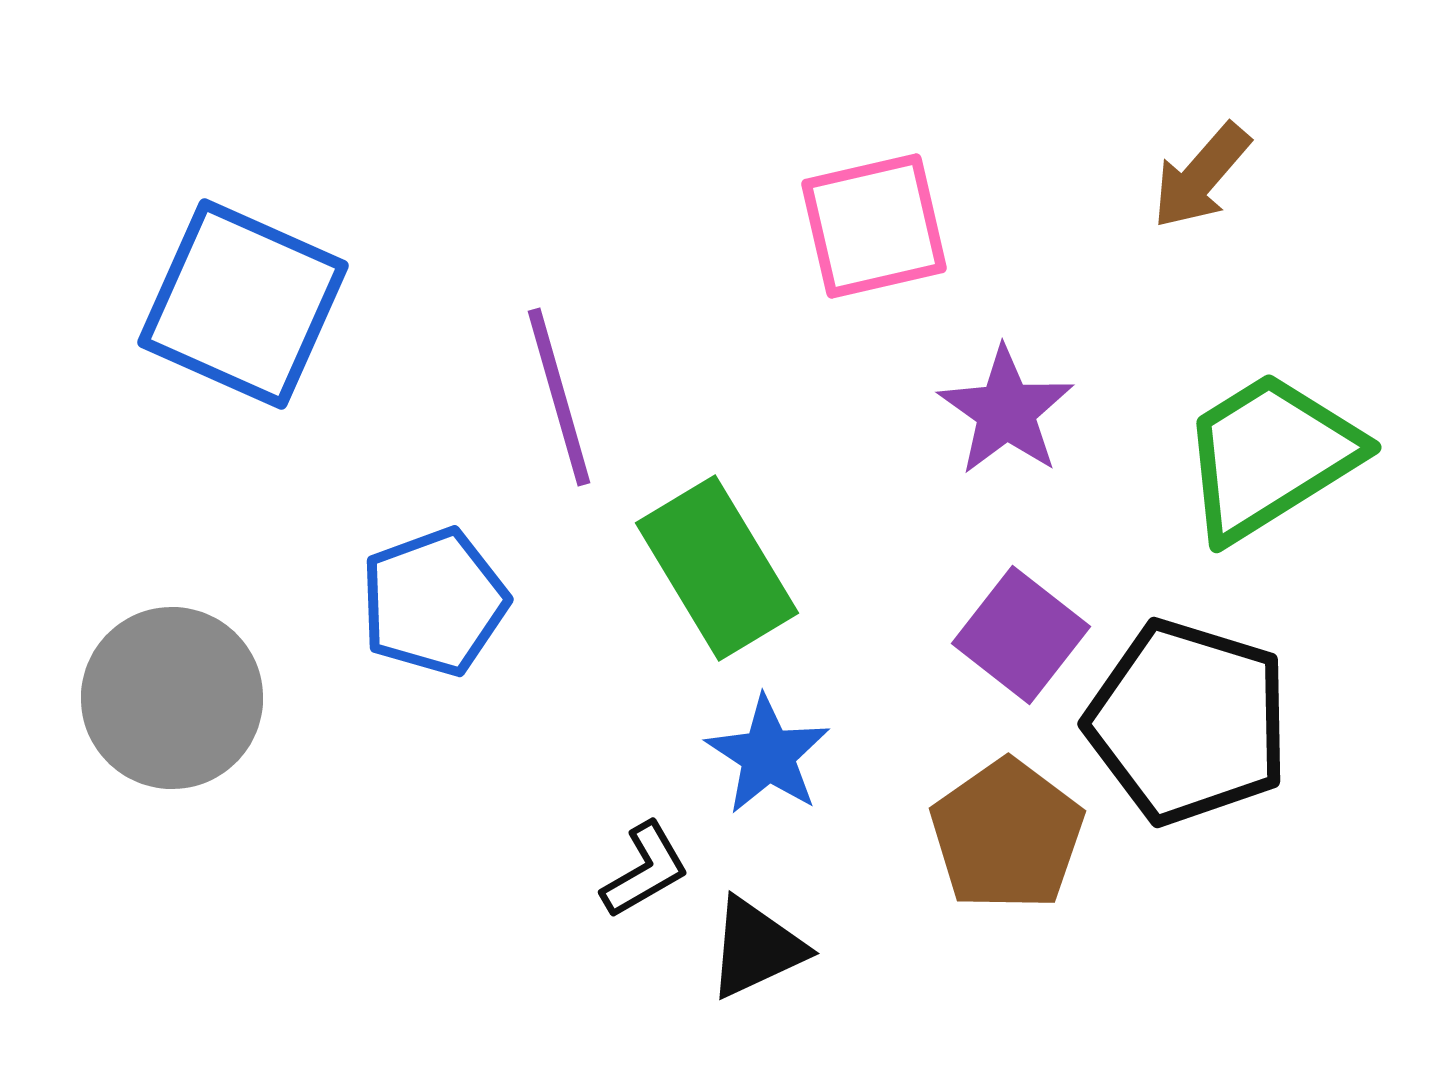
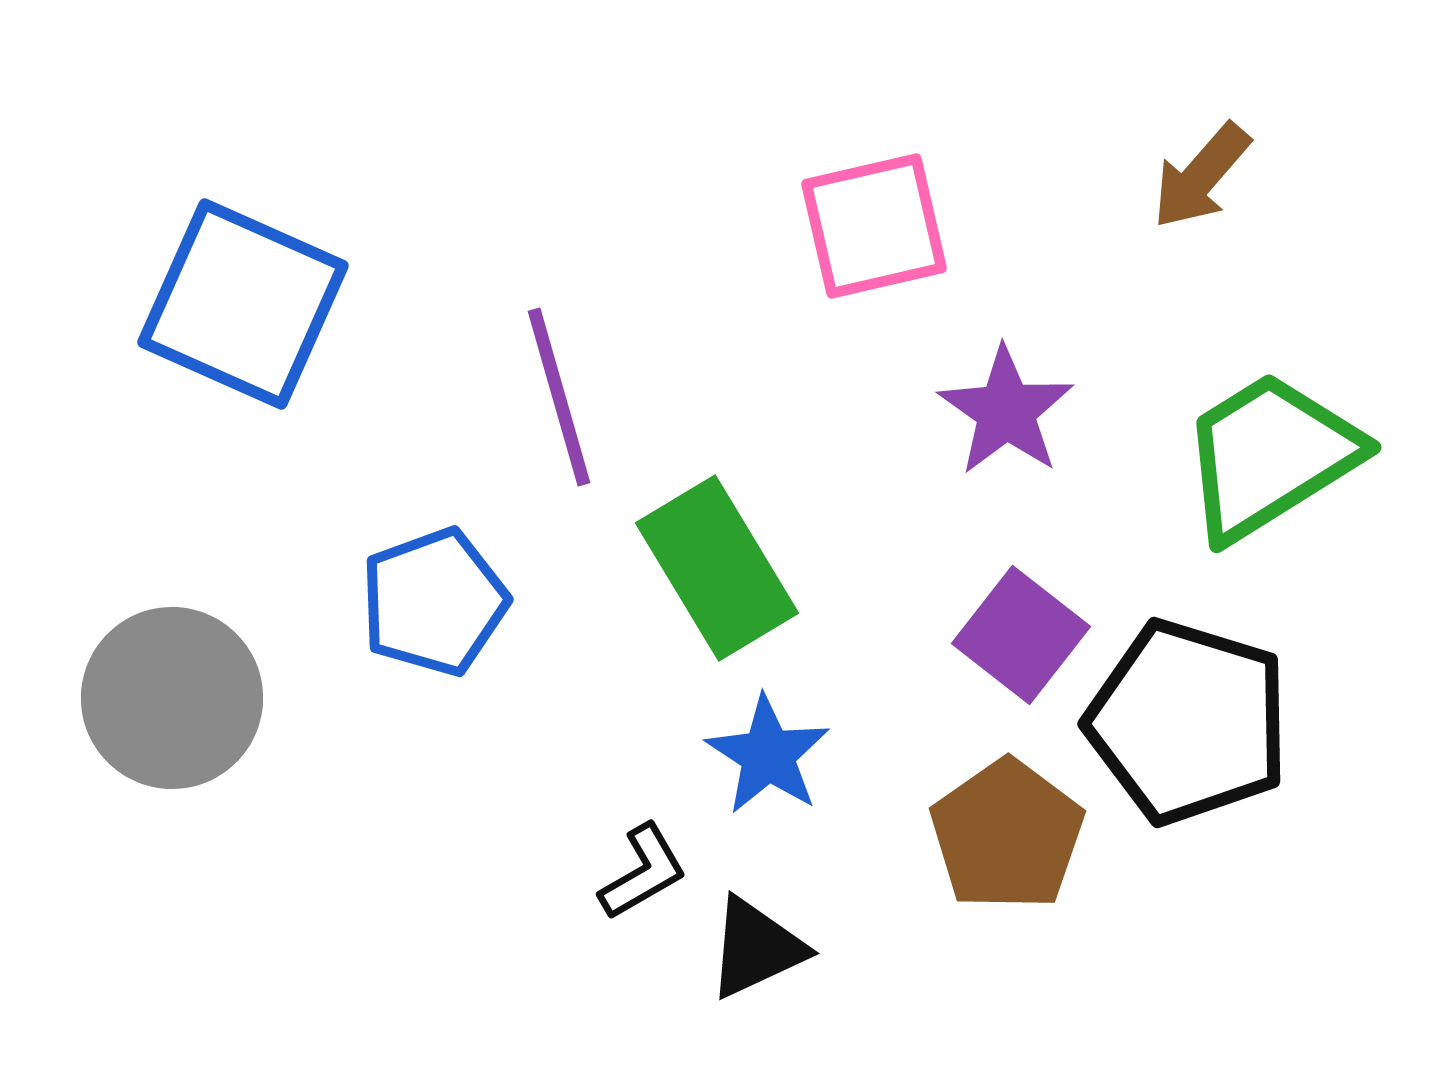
black L-shape: moved 2 px left, 2 px down
